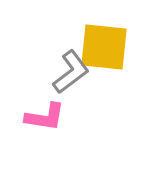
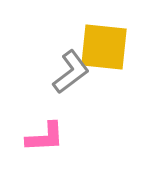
pink L-shape: moved 20 px down; rotated 12 degrees counterclockwise
